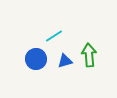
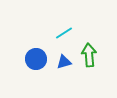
cyan line: moved 10 px right, 3 px up
blue triangle: moved 1 px left, 1 px down
